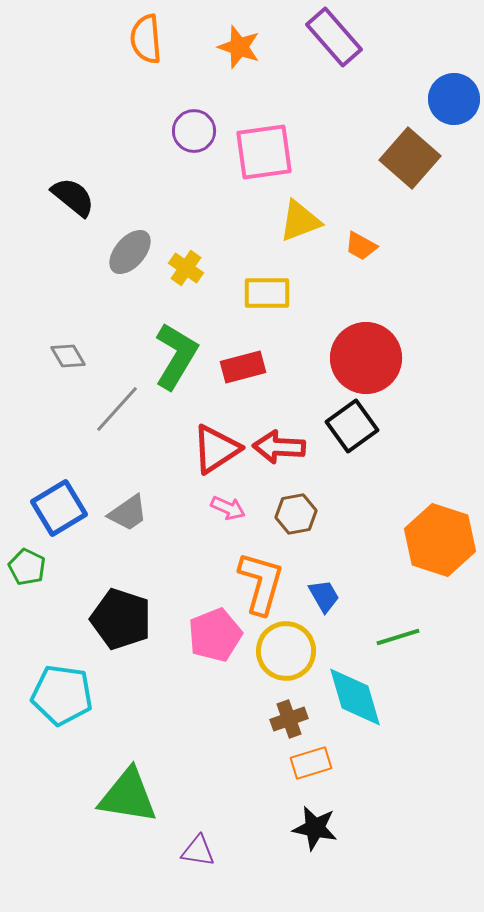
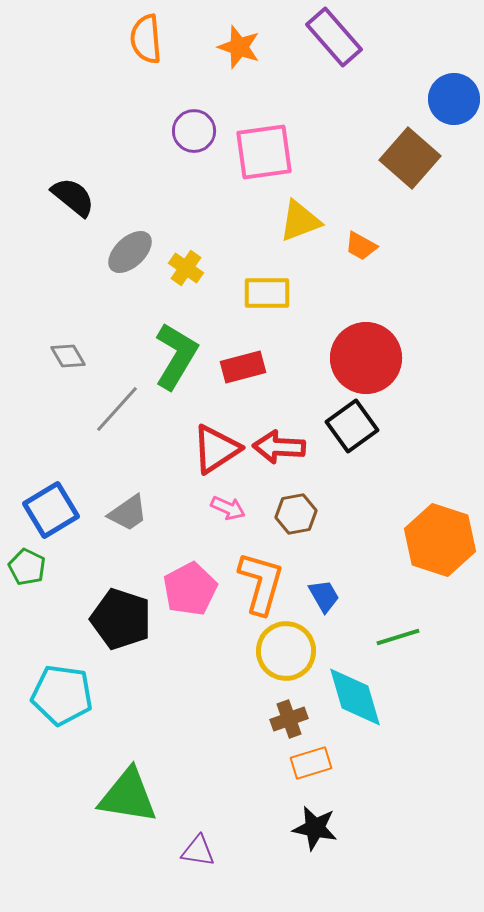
gray ellipse: rotated 6 degrees clockwise
blue square: moved 8 px left, 2 px down
pink pentagon: moved 25 px left, 46 px up; rotated 6 degrees counterclockwise
